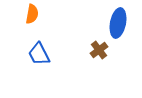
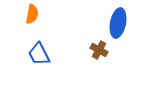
brown cross: rotated 24 degrees counterclockwise
